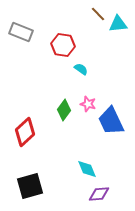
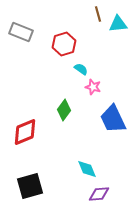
brown line: rotated 28 degrees clockwise
red hexagon: moved 1 px right, 1 px up; rotated 25 degrees counterclockwise
pink star: moved 5 px right, 17 px up
blue trapezoid: moved 2 px right, 2 px up
red diamond: rotated 20 degrees clockwise
